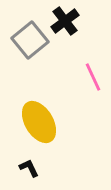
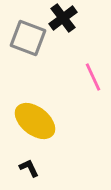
black cross: moved 2 px left, 3 px up
gray square: moved 2 px left, 2 px up; rotated 30 degrees counterclockwise
yellow ellipse: moved 4 px left, 1 px up; rotated 21 degrees counterclockwise
